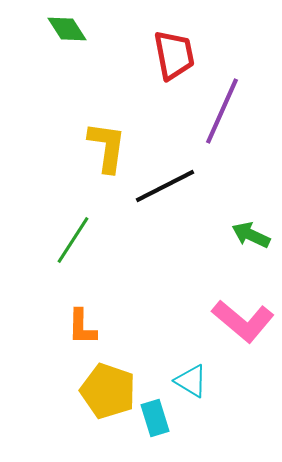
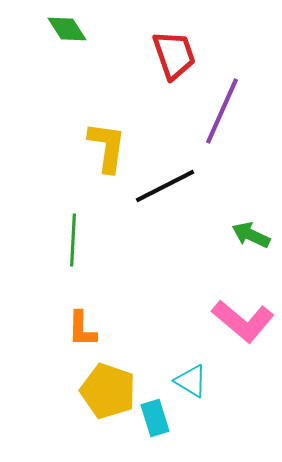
red trapezoid: rotated 8 degrees counterclockwise
green line: rotated 30 degrees counterclockwise
orange L-shape: moved 2 px down
